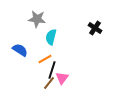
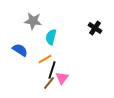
gray star: moved 4 px left, 2 px down
